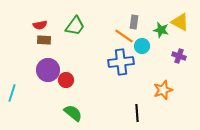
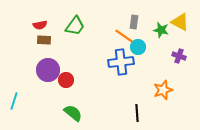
cyan circle: moved 4 px left, 1 px down
cyan line: moved 2 px right, 8 px down
